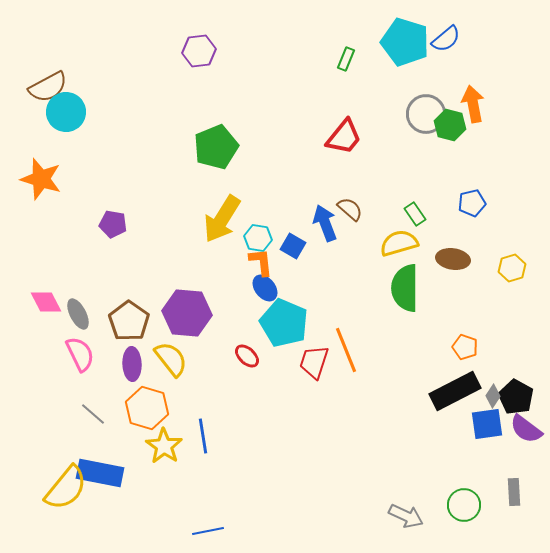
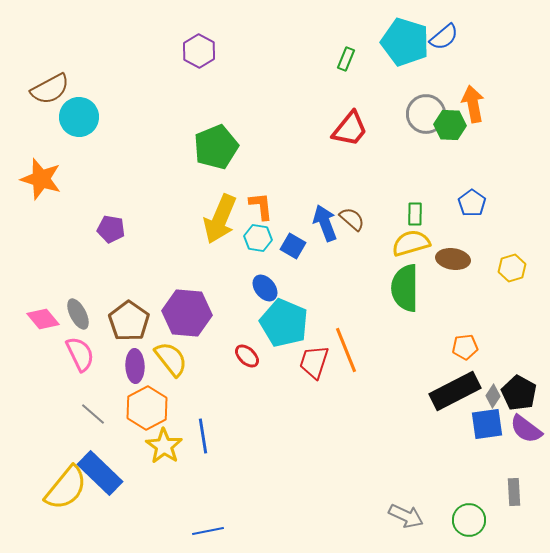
blue semicircle at (446, 39): moved 2 px left, 2 px up
purple hexagon at (199, 51): rotated 24 degrees counterclockwise
brown semicircle at (48, 87): moved 2 px right, 2 px down
cyan circle at (66, 112): moved 13 px right, 5 px down
green hexagon at (450, 125): rotated 12 degrees counterclockwise
red trapezoid at (344, 137): moved 6 px right, 8 px up
blue pentagon at (472, 203): rotated 24 degrees counterclockwise
brown semicircle at (350, 209): moved 2 px right, 10 px down
green rectangle at (415, 214): rotated 35 degrees clockwise
yellow arrow at (222, 219): moved 2 px left; rotated 9 degrees counterclockwise
purple pentagon at (113, 224): moved 2 px left, 5 px down
yellow semicircle at (399, 243): moved 12 px right
orange L-shape at (261, 262): moved 56 px up
pink diamond at (46, 302): moved 3 px left, 17 px down; rotated 12 degrees counterclockwise
orange pentagon at (465, 347): rotated 25 degrees counterclockwise
purple ellipse at (132, 364): moved 3 px right, 2 px down
black pentagon at (516, 397): moved 3 px right, 4 px up
orange hexagon at (147, 408): rotated 15 degrees clockwise
blue rectangle at (100, 473): rotated 33 degrees clockwise
green circle at (464, 505): moved 5 px right, 15 px down
